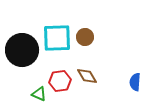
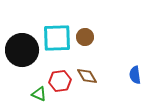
blue semicircle: moved 7 px up; rotated 12 degrees counterclockwise
